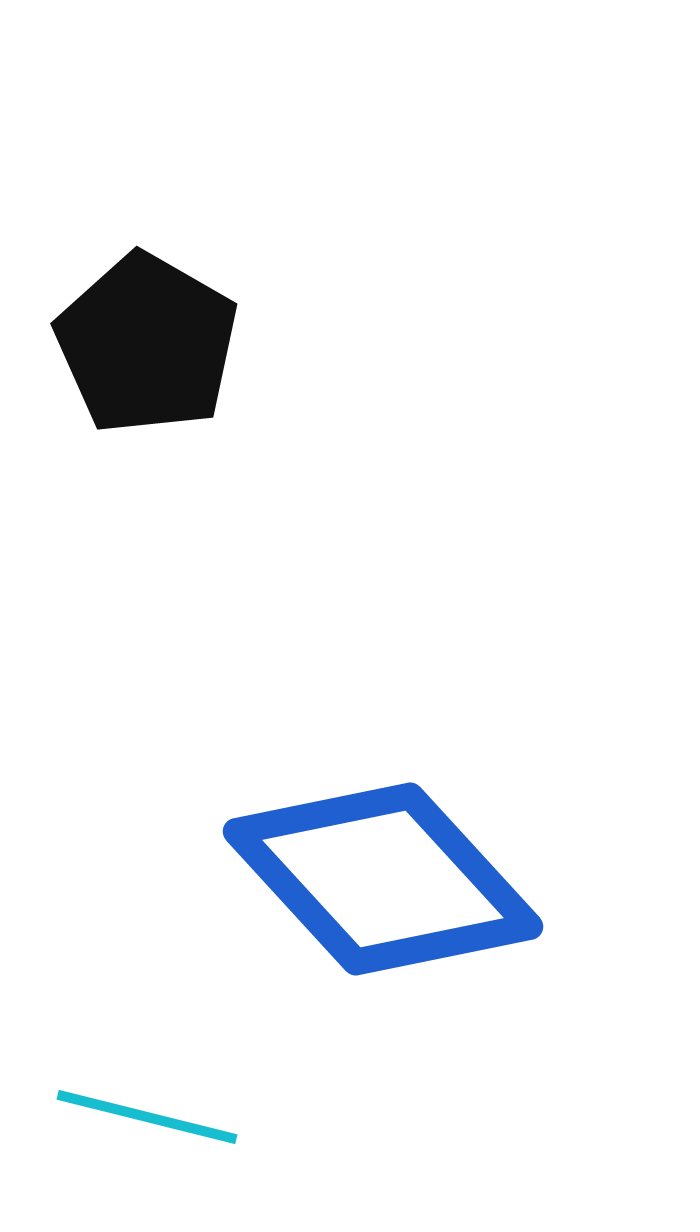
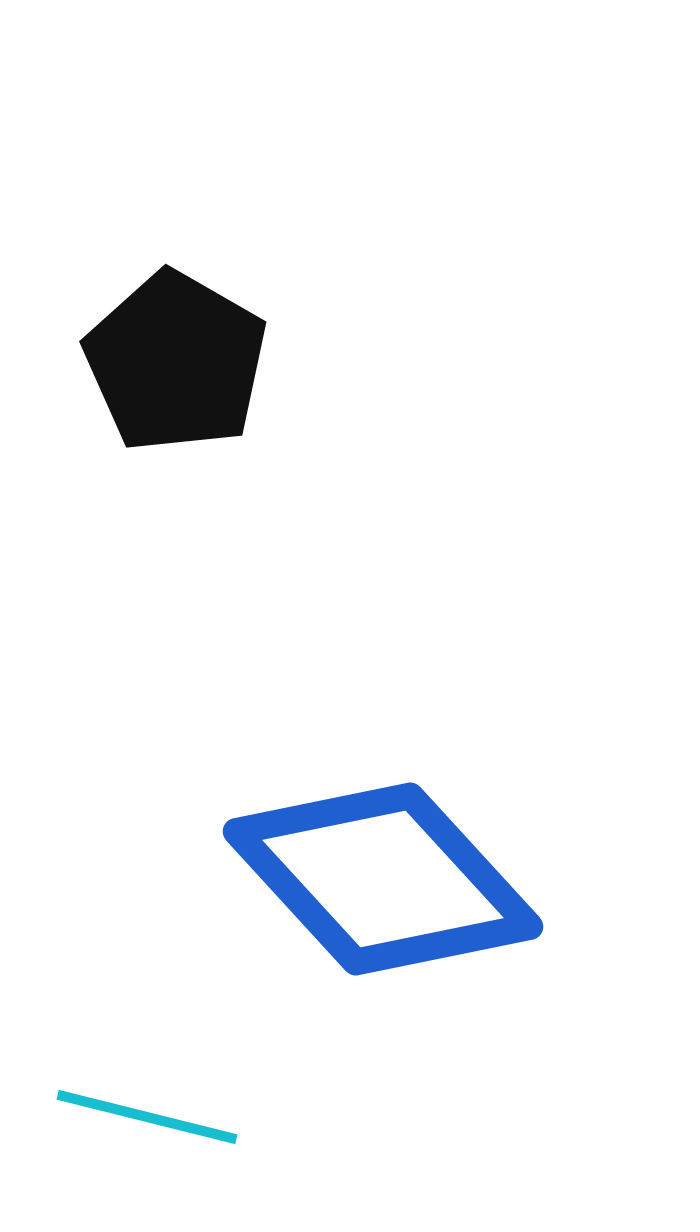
black pentagon: moved 29 px right, 18 px down
